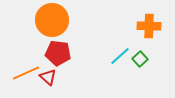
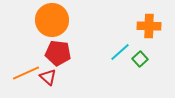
cyan line: moved 4 px up
